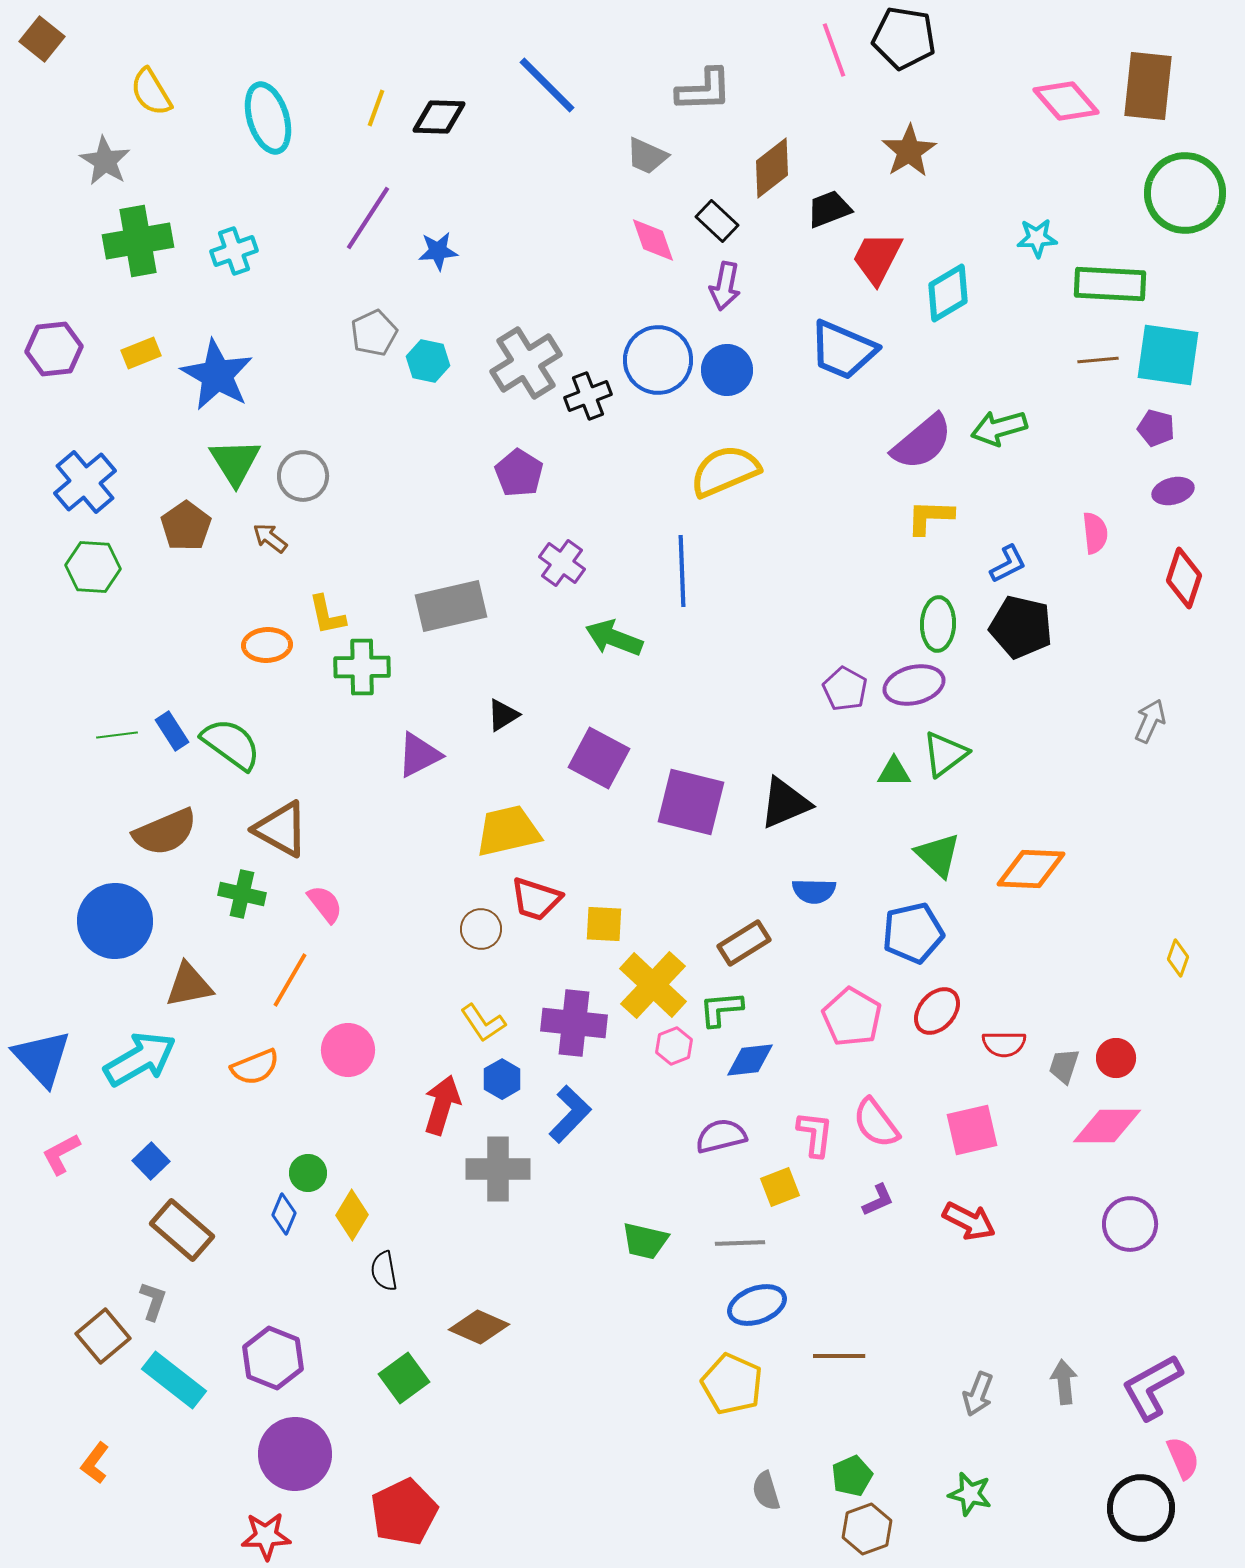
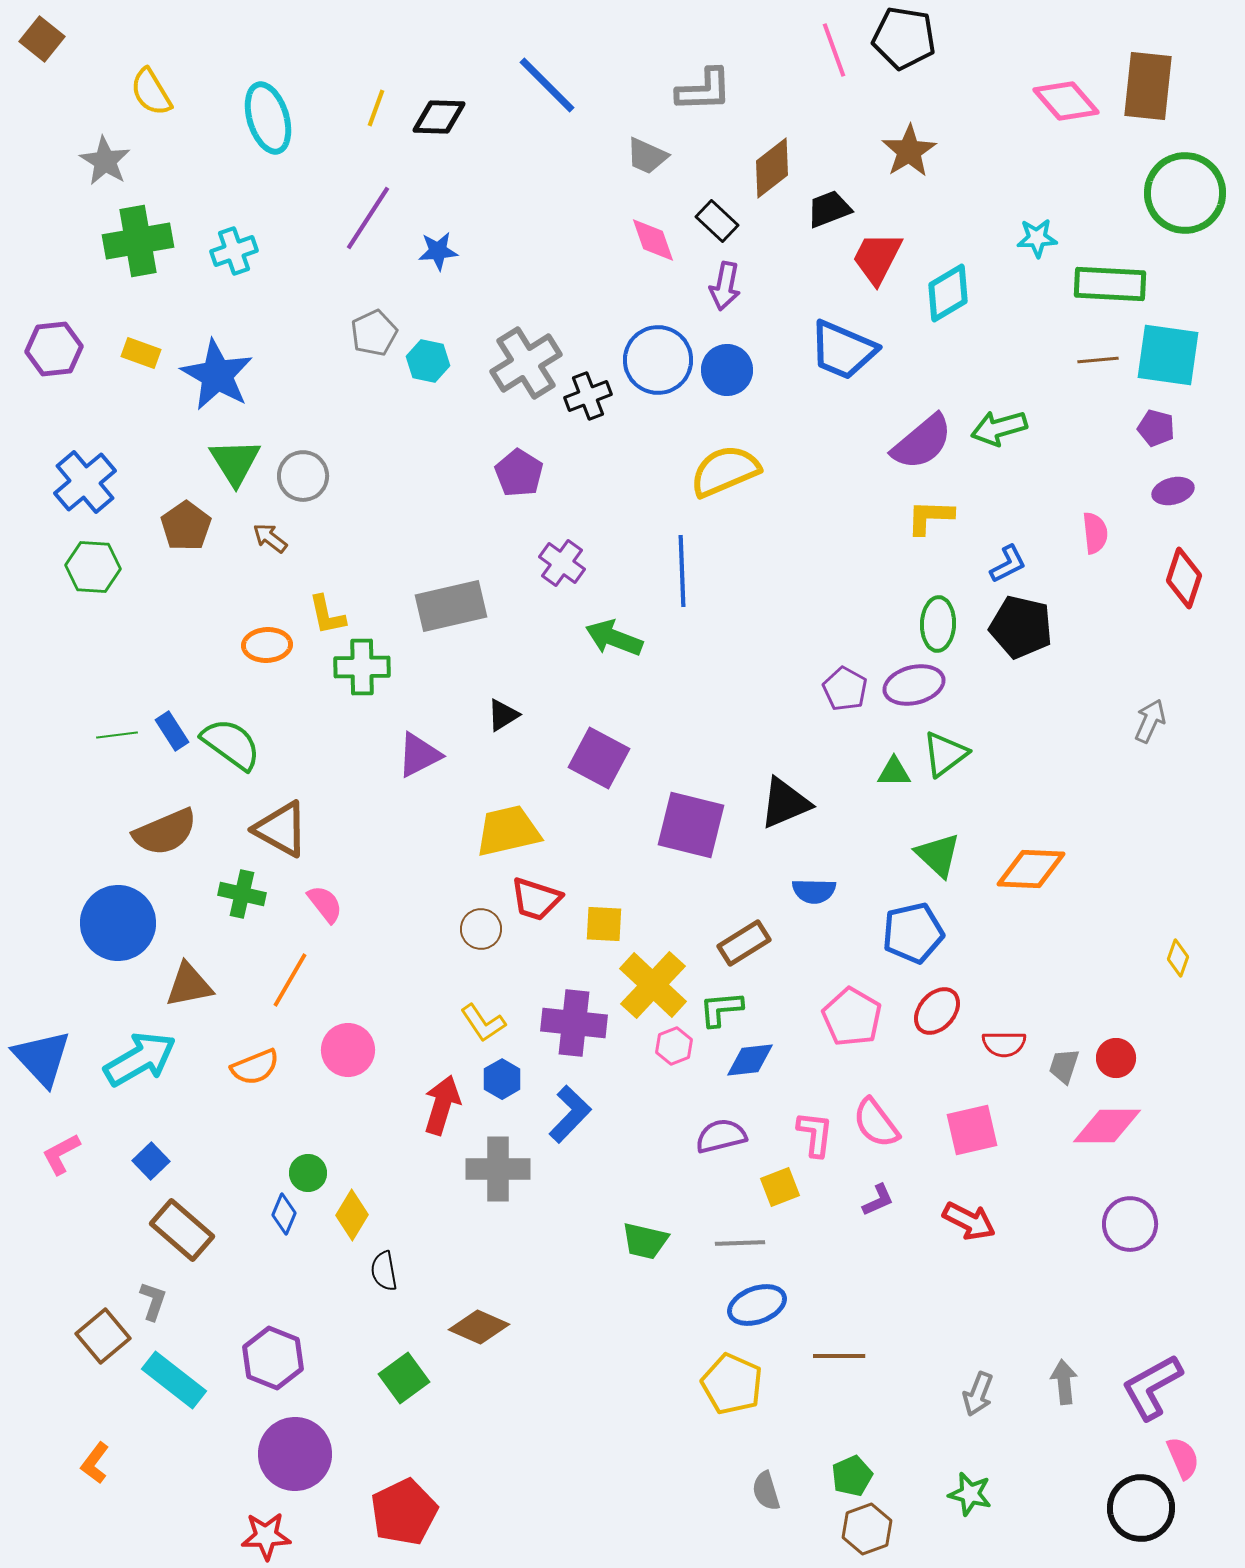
yellow rectangle at (141, 353): rotated 42 degrees clockwise
purple square at (691, 802): moved 23 px down
blue circle at (115, 921): moved 3 px right, 2 px down
